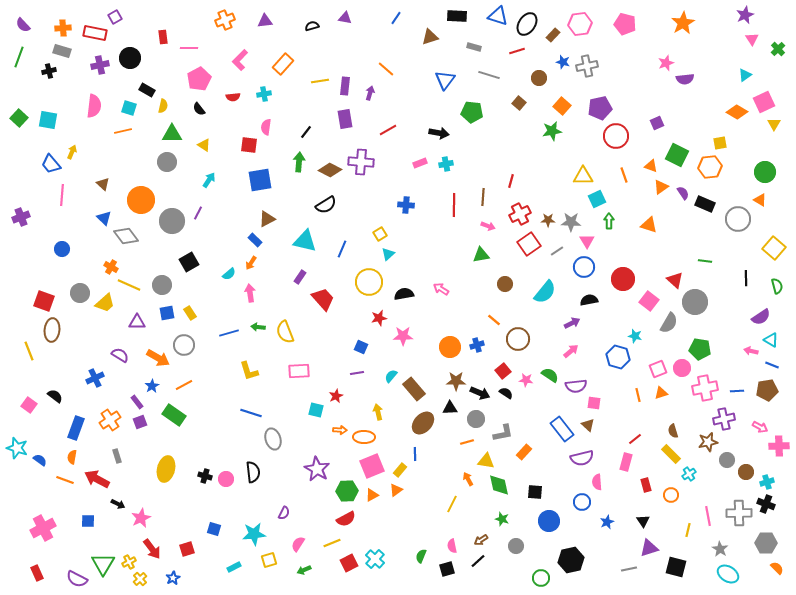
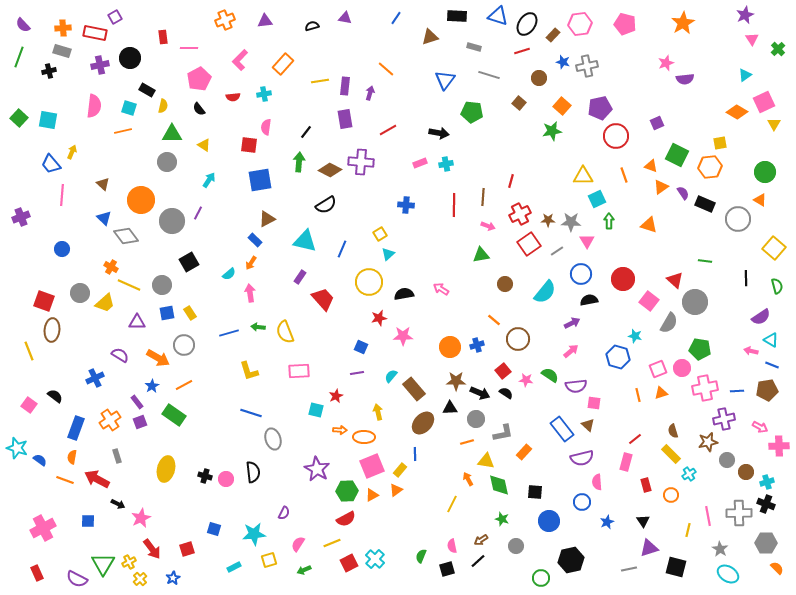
red line at (517, 51): moved 5 px right
blue circle at (584, 267): moved 3 px left, 7 px down
